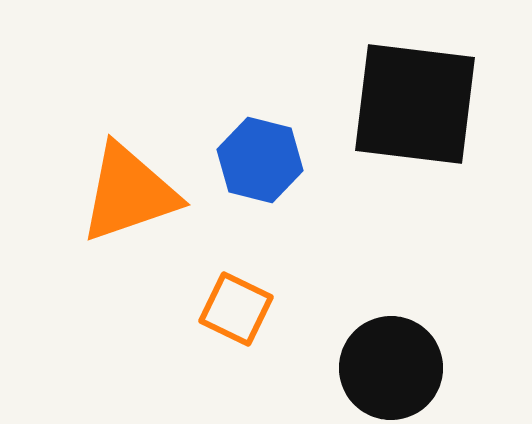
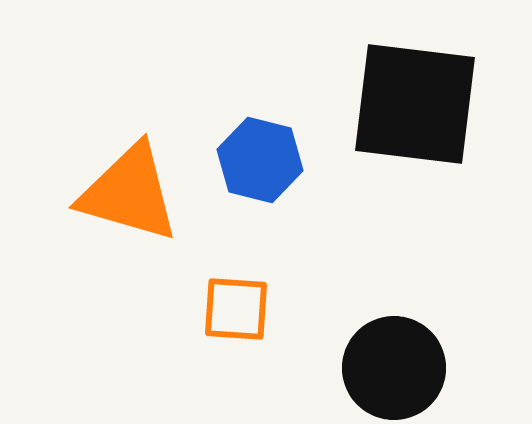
orange triangle: rotated 35 degrees clockwise
orange square: rotated 22 degrees counterclockwise
black circle: moved 3 px right
